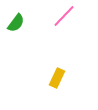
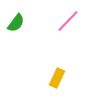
pink line: moved 4 px right, 5 px down
